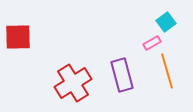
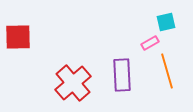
cyan square: rotated 24 degrees clockwise
pink rectangle: moved 2 px left
purple rectangle: rotated 12 degrees clockwise
red cross: rotated 9 degrees counterclockwise
